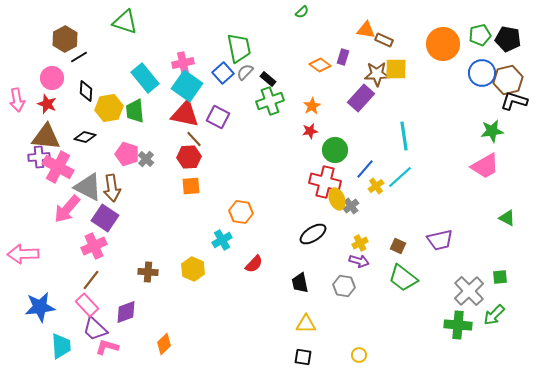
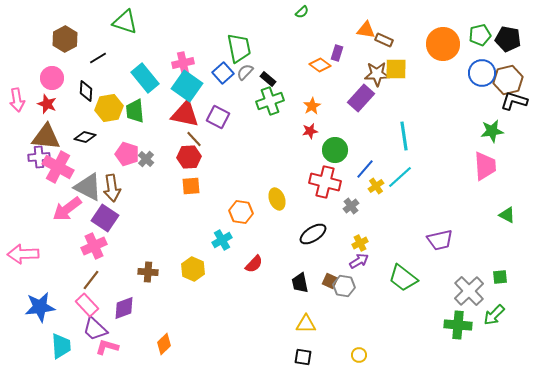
black line at (79, 57): moved 19 px right, 1 px down
purple rectangle at (343, 57): moved 6 px left, 4 px up
pink trapezoid at (485, 166): rotated 64 degrees counterclockwise
yellow ellipse at (337, 199): moved 60 px left
pink arrow at (67, 209): rotated 12 degrees clockwise
green triangle at (507, 218): moved 3 px up
brown square at (398, 246): moved 68 px left, 35 px down
purple arrow at (359, 261): rotated 48 degrees counterclockwise
purple diamond at (126, 312): moved 2 px left, 4 px up
